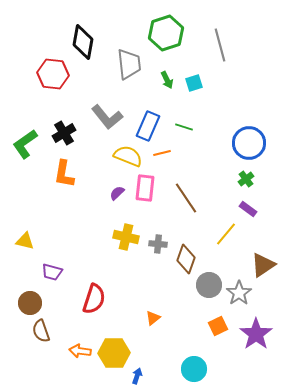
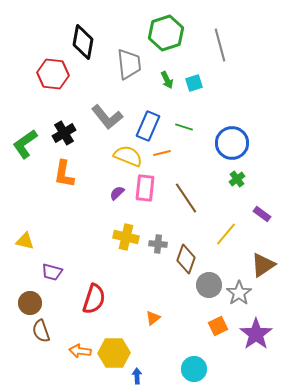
blue circle: moved 17 px left
green cross: moved 9 px left
purple rectangle: moved 14 px right, 5 px down
blue arrow: rotated 21 degrees counterclockwise
